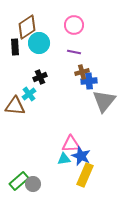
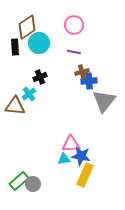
blue star: rotated 12 degrees counterclockwise
